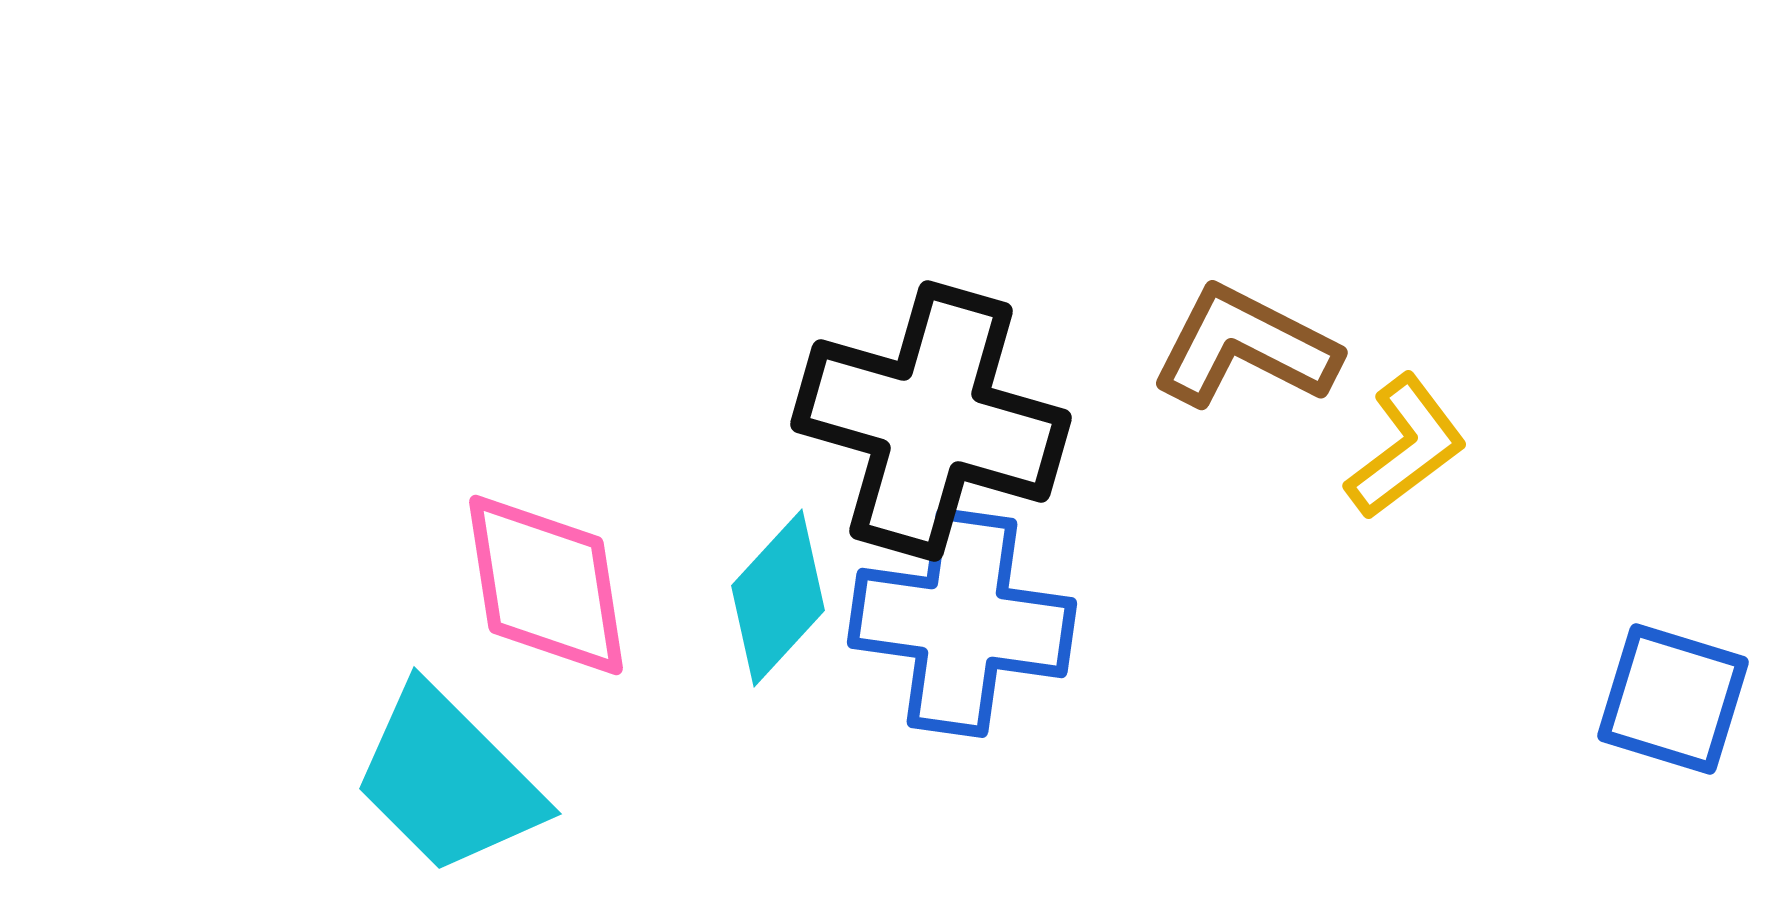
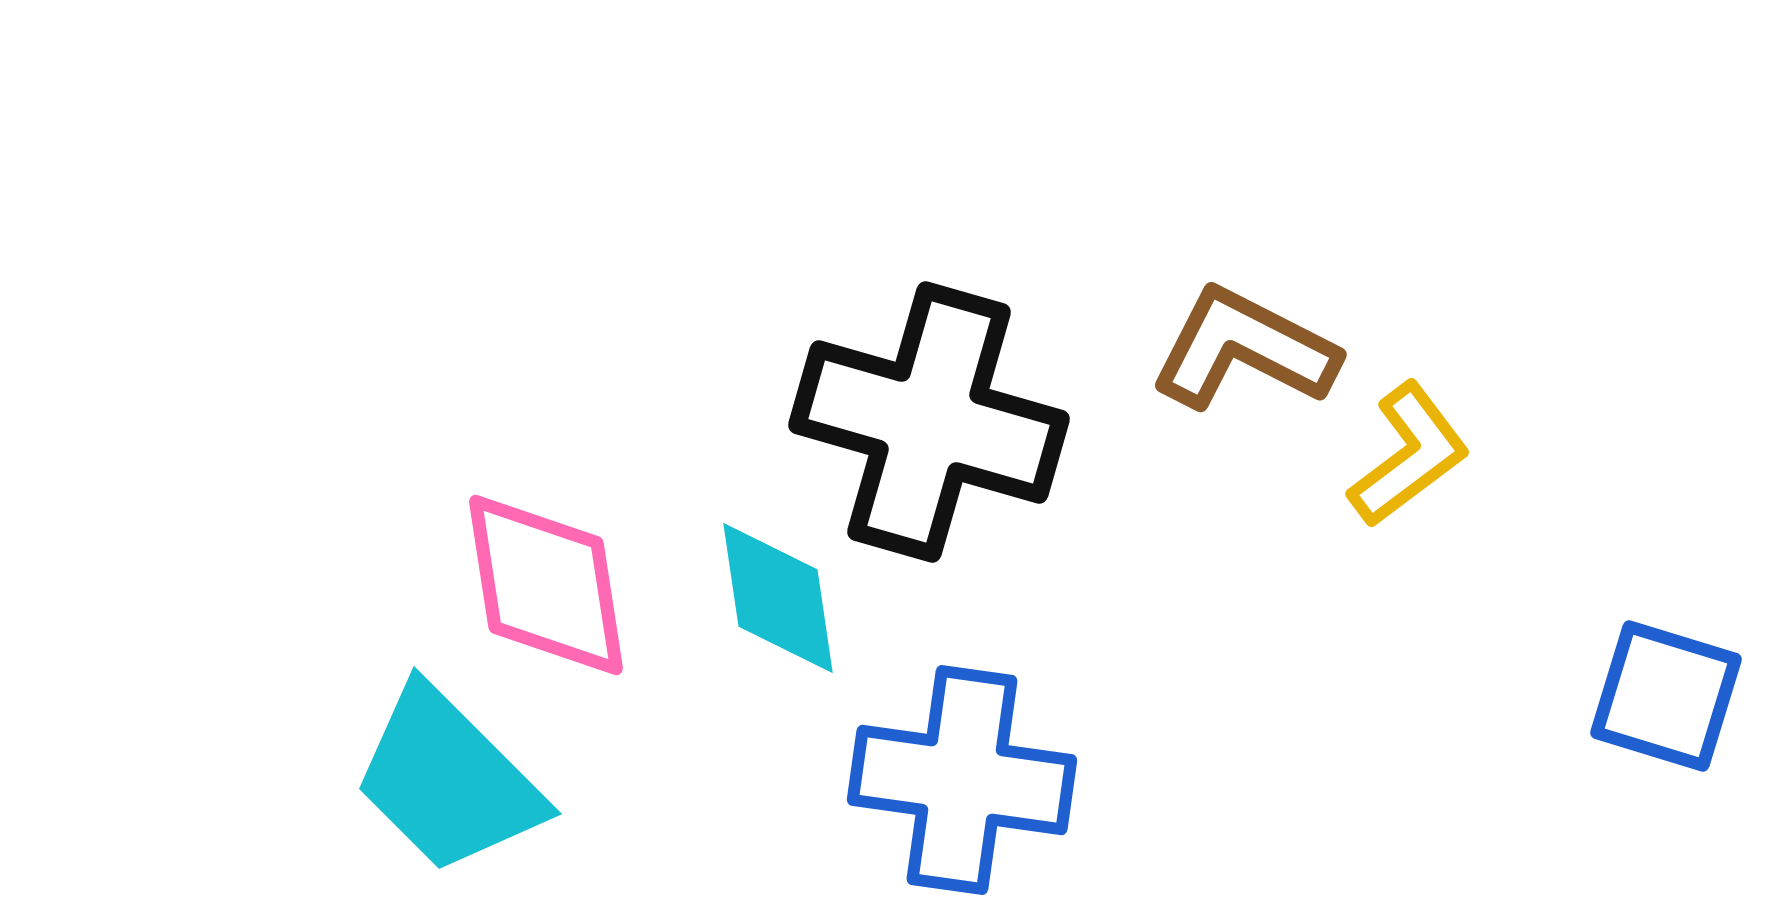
brown L-shape: moved 1 px left, 2 px down
black cross: moved 2 px left, 1 px down
yellow L-shape: moved 3 px right, 8 px down
cyan diamond: rotated 51 degrees counterclockwise
blue cross: moved 157 px down
blue square: moved 7 px left, 3 px up
